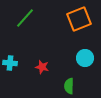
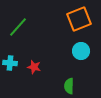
green line: moved 7 px left, 9 px down
cyan circle: moved 4 px left, 7 px up
red star: moved 8 px left
